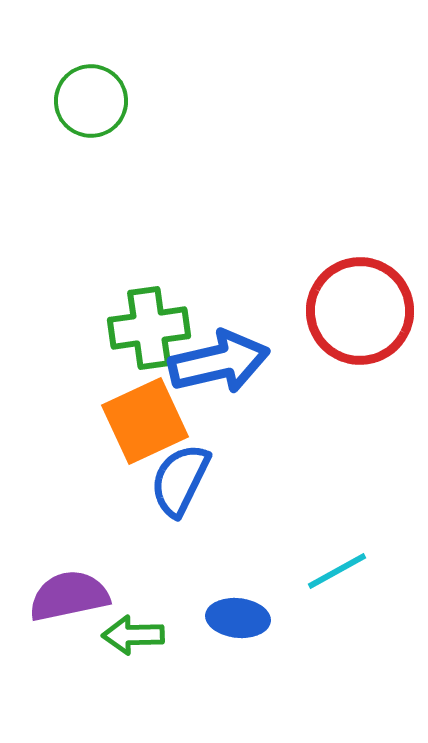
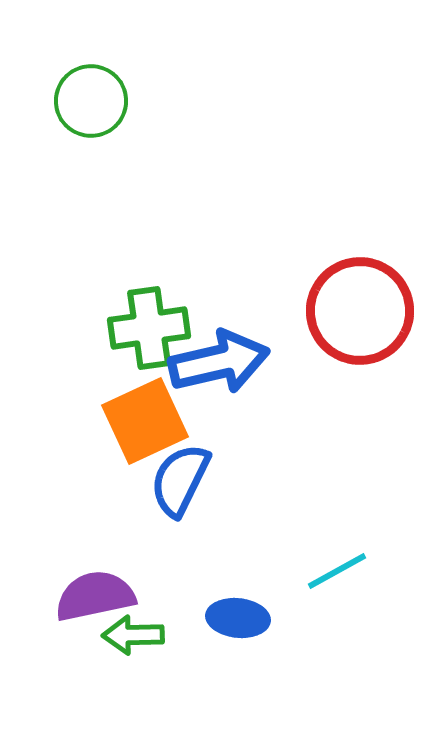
purple semicircle: moved 26 px right
